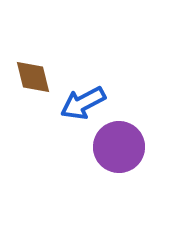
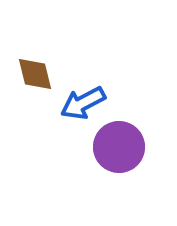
brown diamond: moved 2 px right, 3 px up
